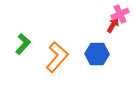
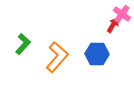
pink cross: moved 2 px right; rotated 30 degrees counterclockwise
